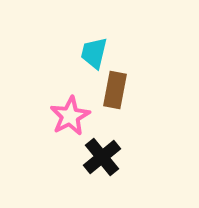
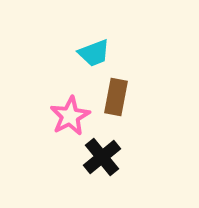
cyan trapezoid: rotated 124 degrees counterclockwise
brown rectangle: moved 1 px right, 7 px down
